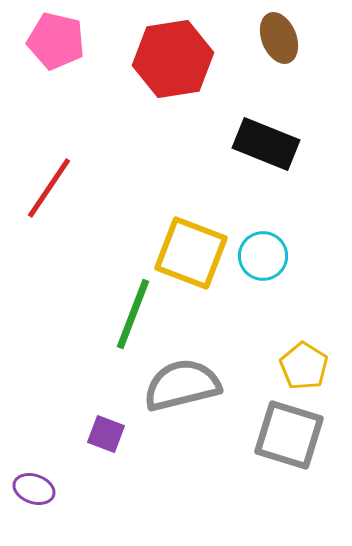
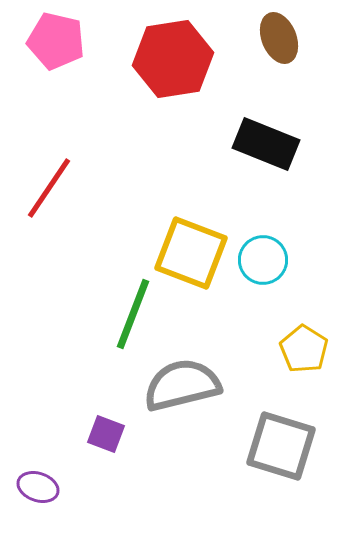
cyan circle: moved 4 px down
yellow pentagon: moved 17 px up
gray square: moved 8 px left, 11 px down
purple ellipse: moved 4 px right, 2 px up
